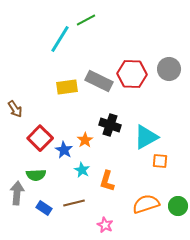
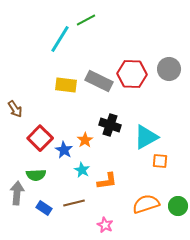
yellow rectangle: moved 1 px left, 2 px up; rotated 15 degrees clockwise
orange L-shape: rotated 115 degrees counterclockwise
